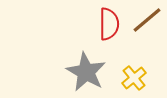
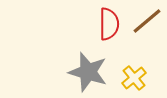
brown line: moved 1 px down
gray star: moved 2 px right; rotated 12 degrees counterclockwise
